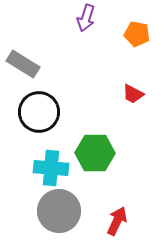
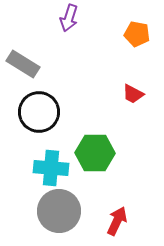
purple arrow: moved 17 px left
